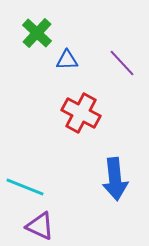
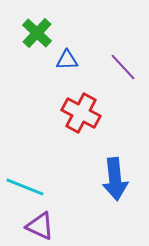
purple line: moved 1 px right, 4 px down
